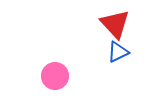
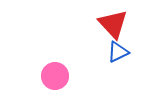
red triangle: moved 2 px left
